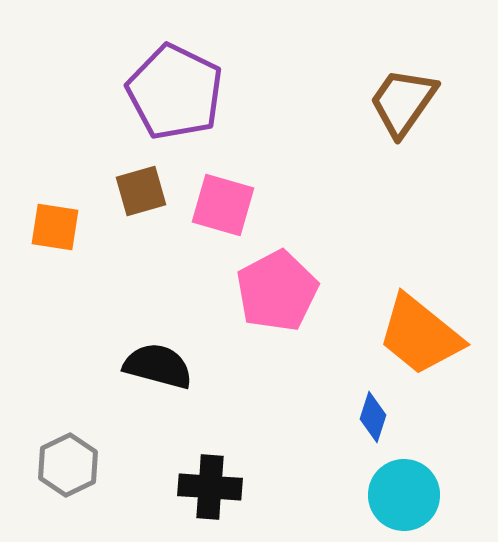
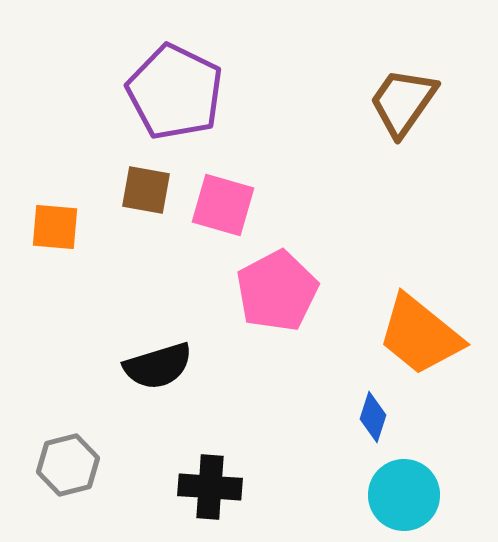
brown square: moved 5 px right, 1 px up; rotated 26 degrees clockwise
orange square: rotated 4 degrees counterclockwise
black semicircle: rotated 148 degrees clockwise
gray hexagon: rotated 12 degrees clockwise
